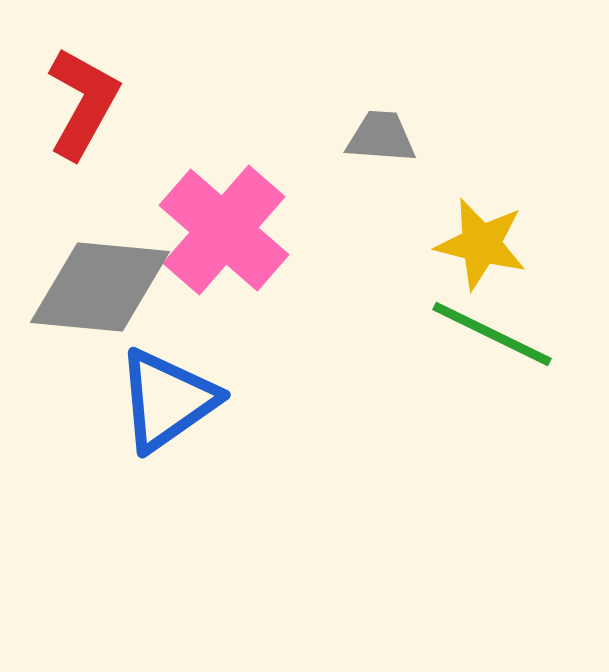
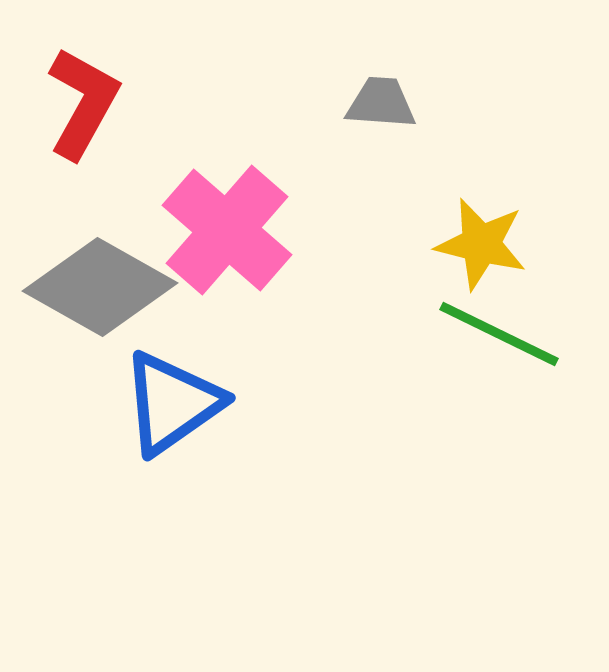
gray trapezoid: moved 34 px up
pink cross: moved 3 px right
gray diamond: rotated 24 degrees clockwise
green line: moved 7 px right
blue triangle: moved 5 px right, 3 px down
